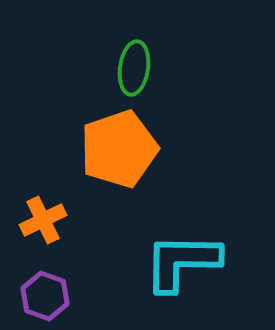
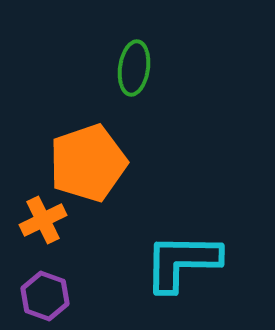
orange pentagon: moved 31 px left, 14 px down
